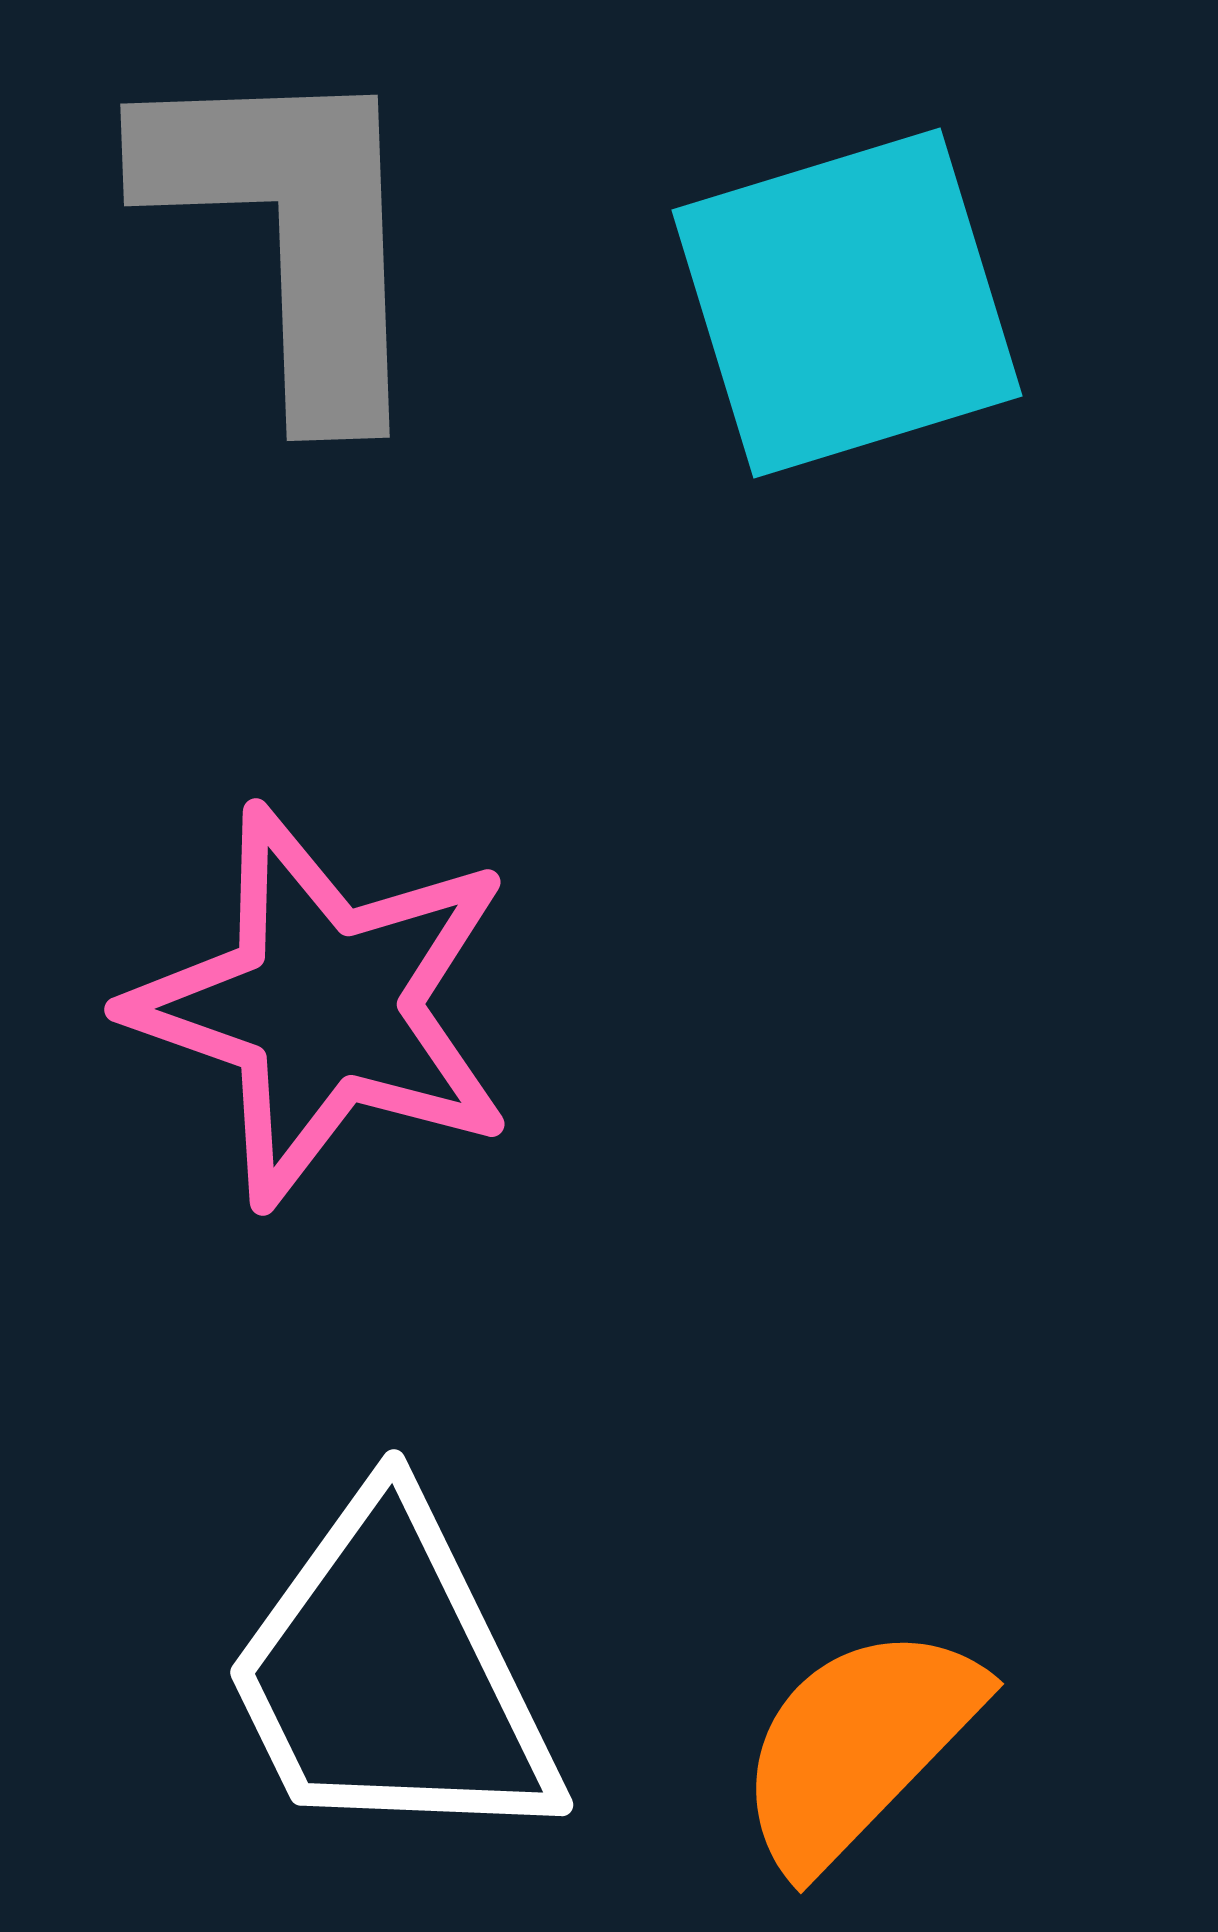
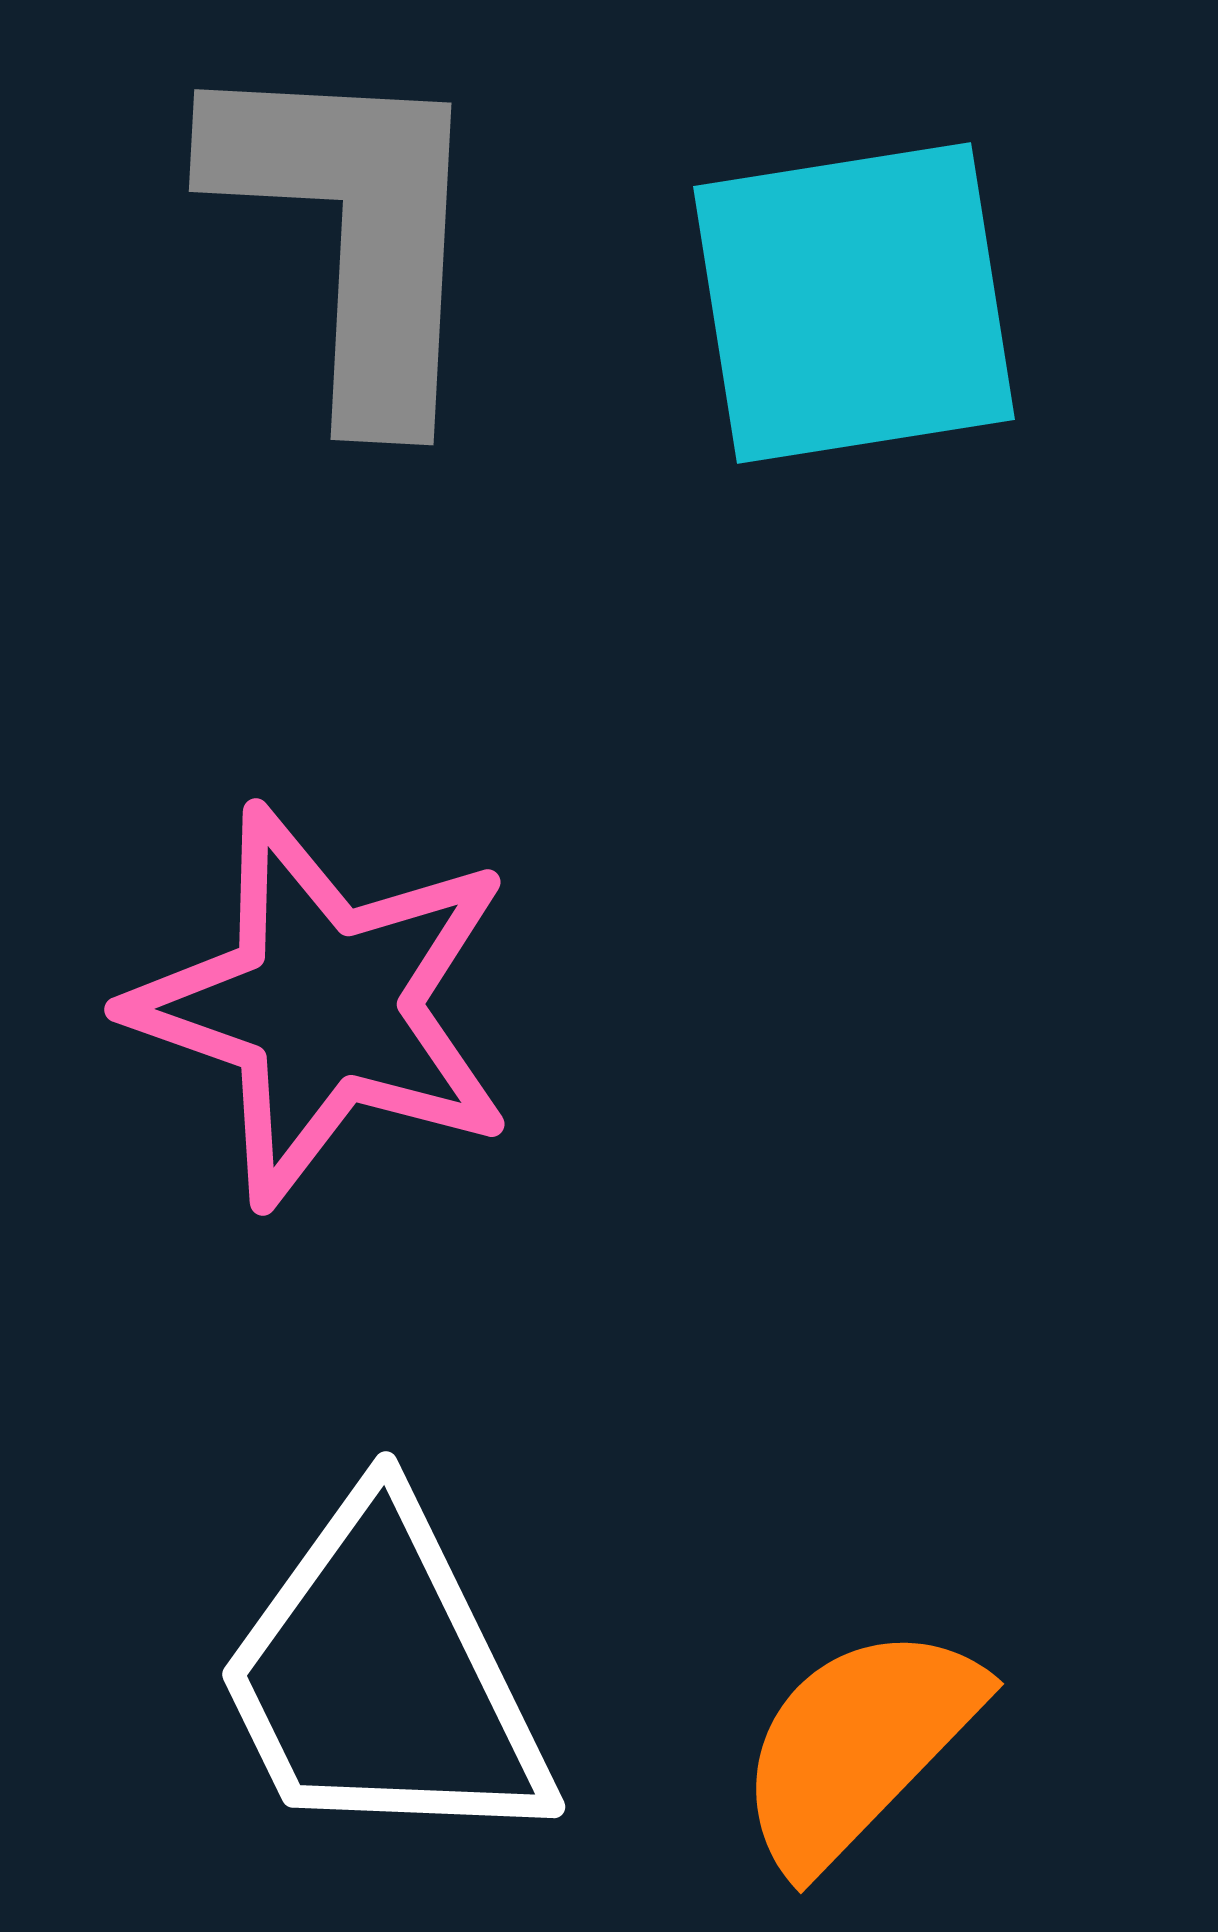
gray L-shape: moved 62 px right; rotated 5 degrees clockwise
cyan square: moved 7 px right; rotated 8 degrees clockwise
white trapezoid: moved 8 px left, 2 px down
